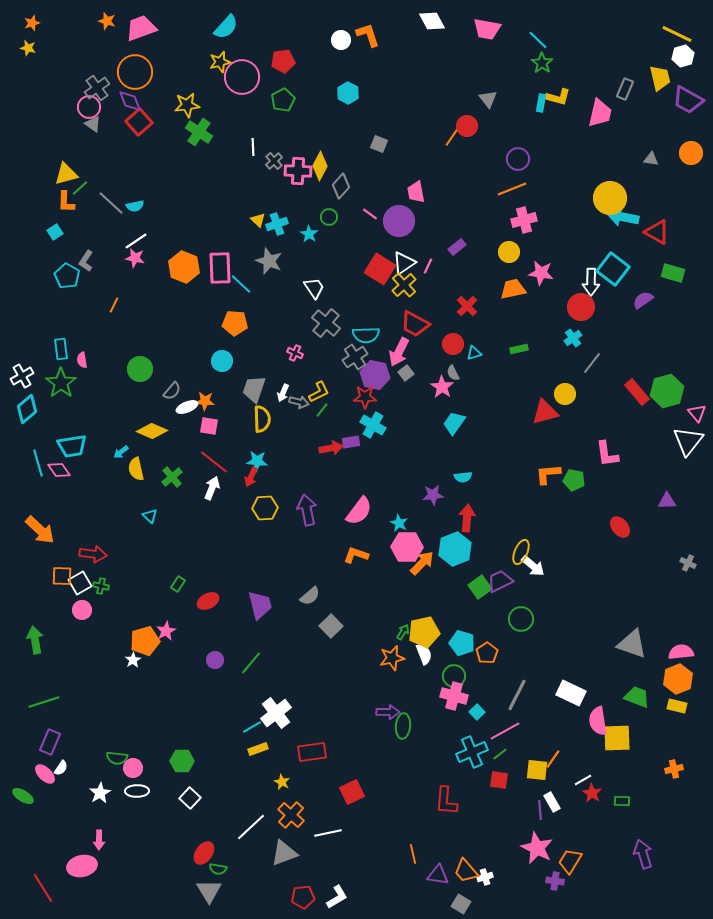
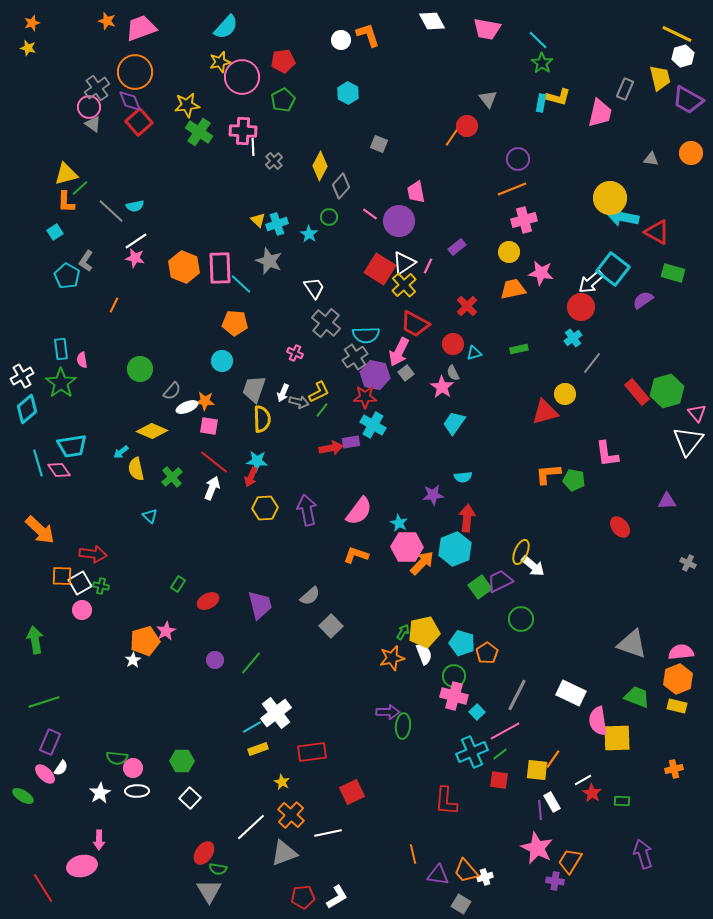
pink cross at (298, 171): moved 55 px left, 40 px up
gray line at (111, 203): moved 8 px down
white arrow at (591, 282): rotated 48 degrees clockwise
